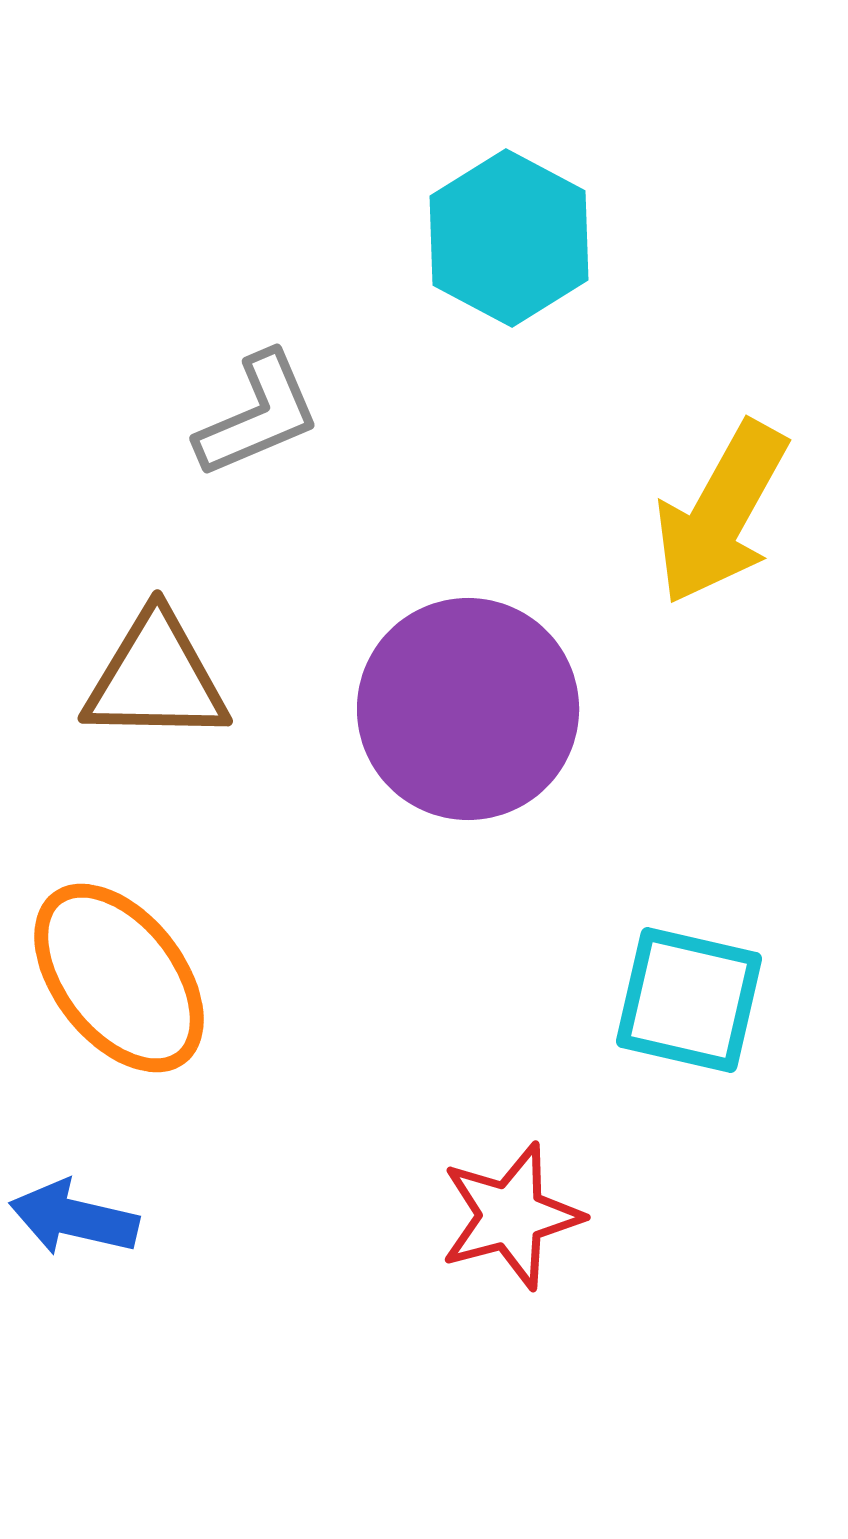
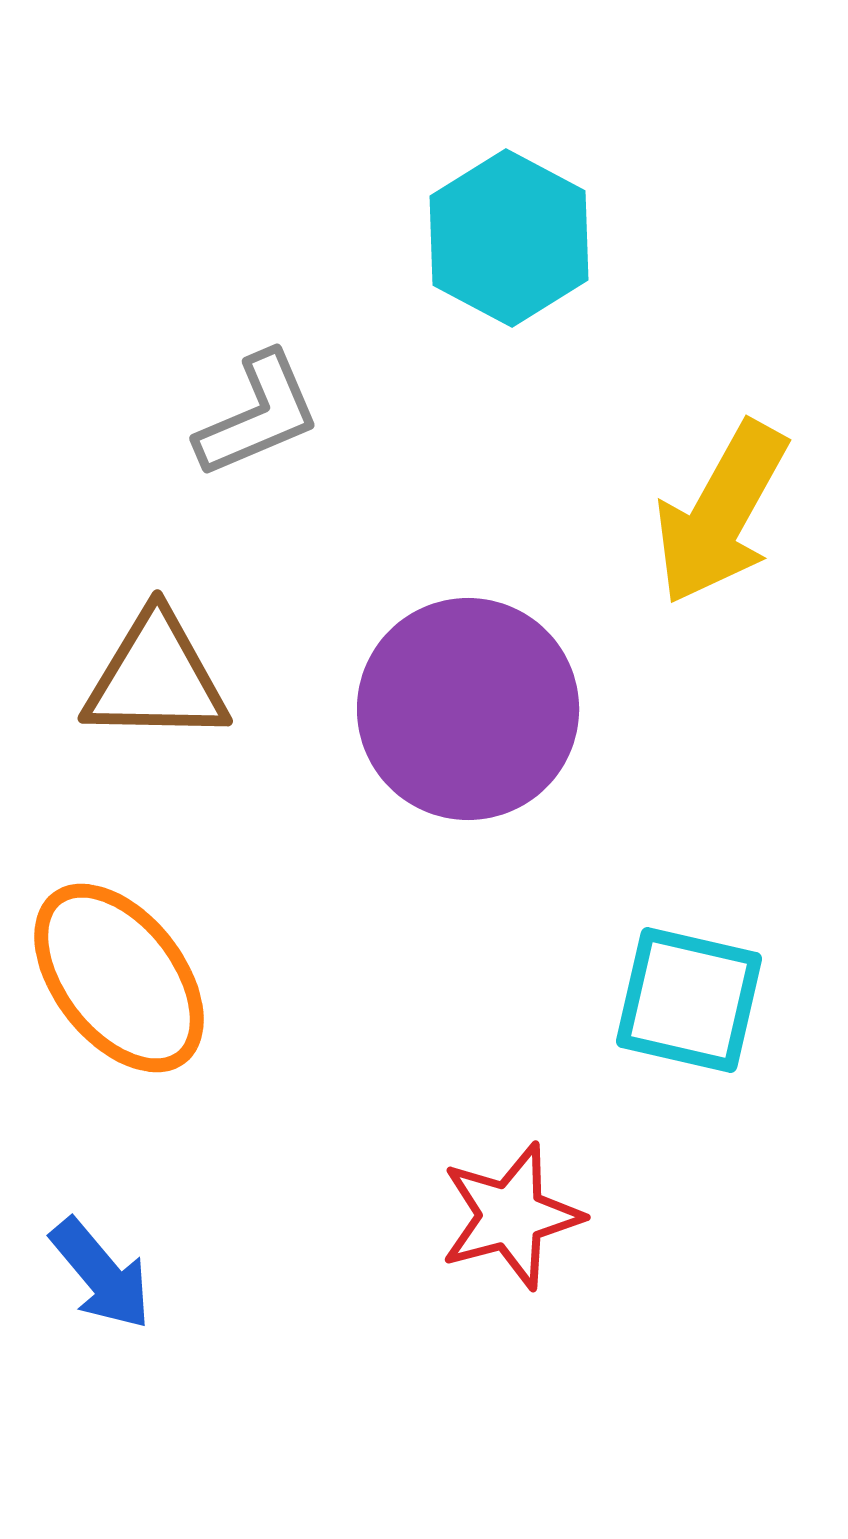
blue arrow: moved 27 px right, 56 px down; rotated 143 degrees counterclockwise
